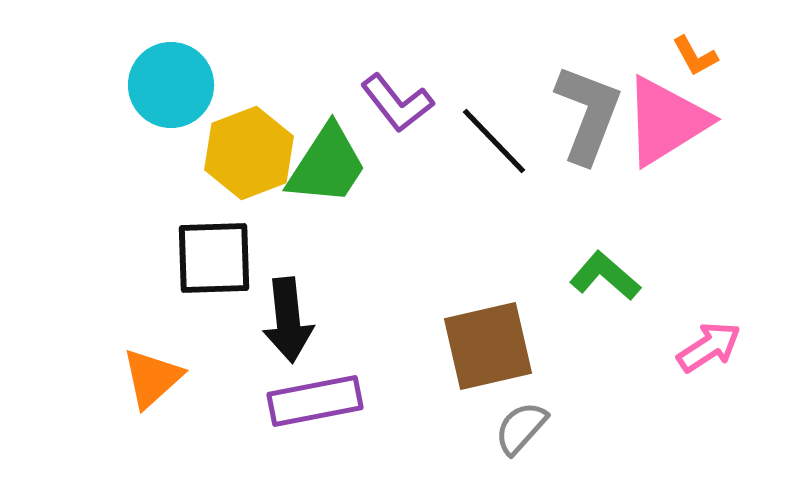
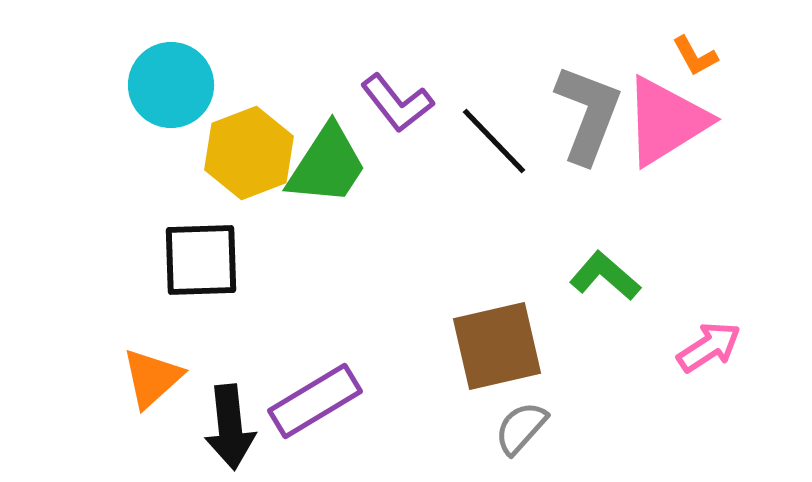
black square: moved 13 px left, 2 px down
black arrow: moved 58 px left, 107 px down
brown square: moved 9 px right
purple rectangle: rotated 20 degrees counterclockwise
